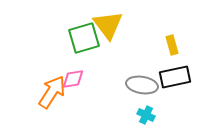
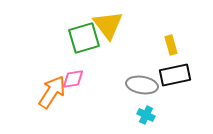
yellow rectangle: moved 1 px left
black rectangle: moved 2 px up
